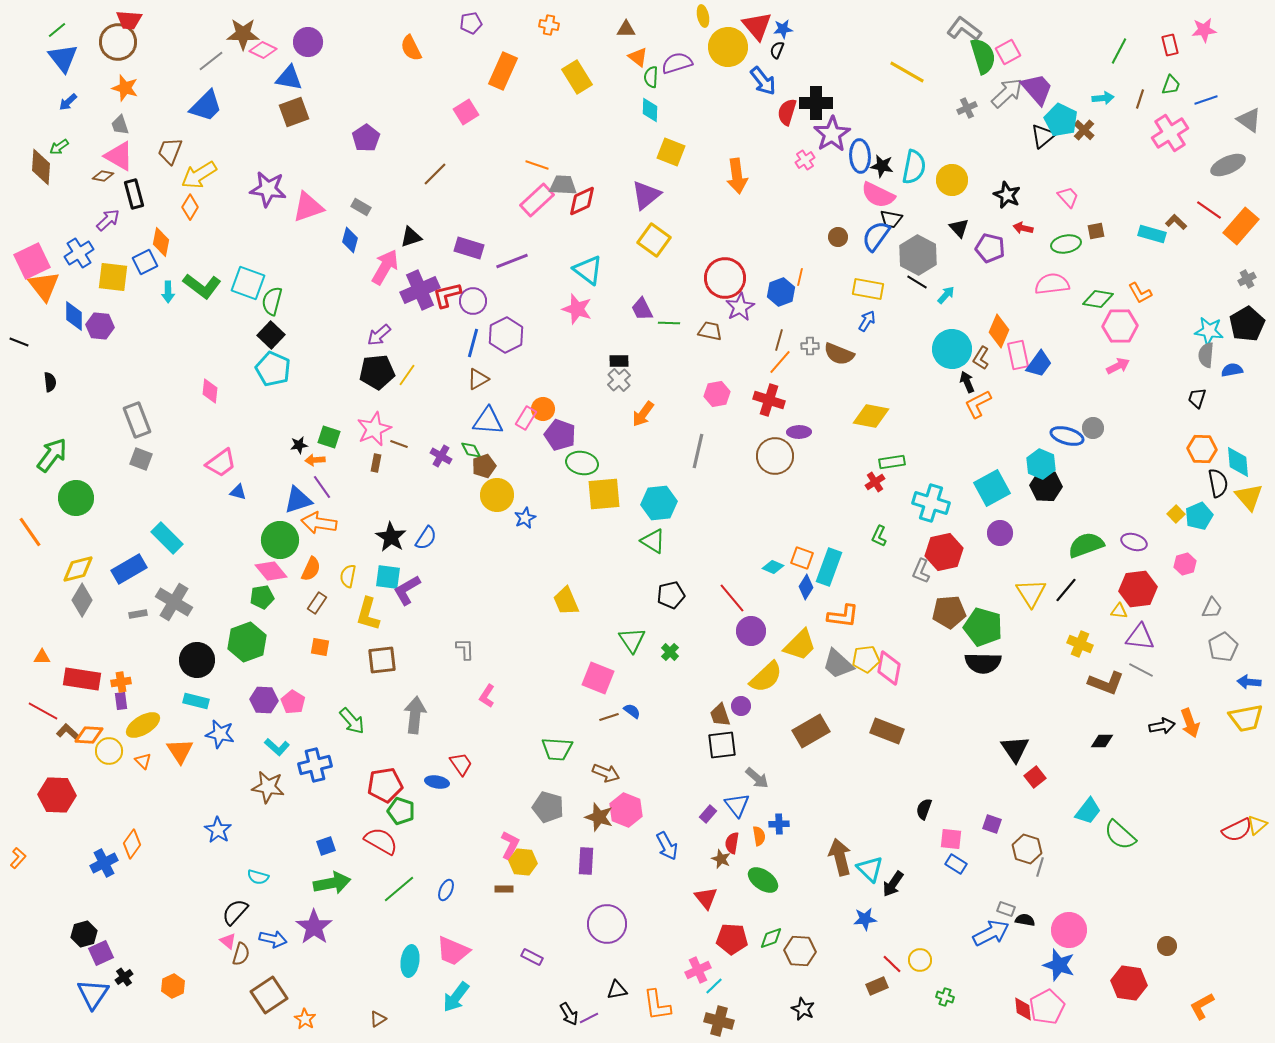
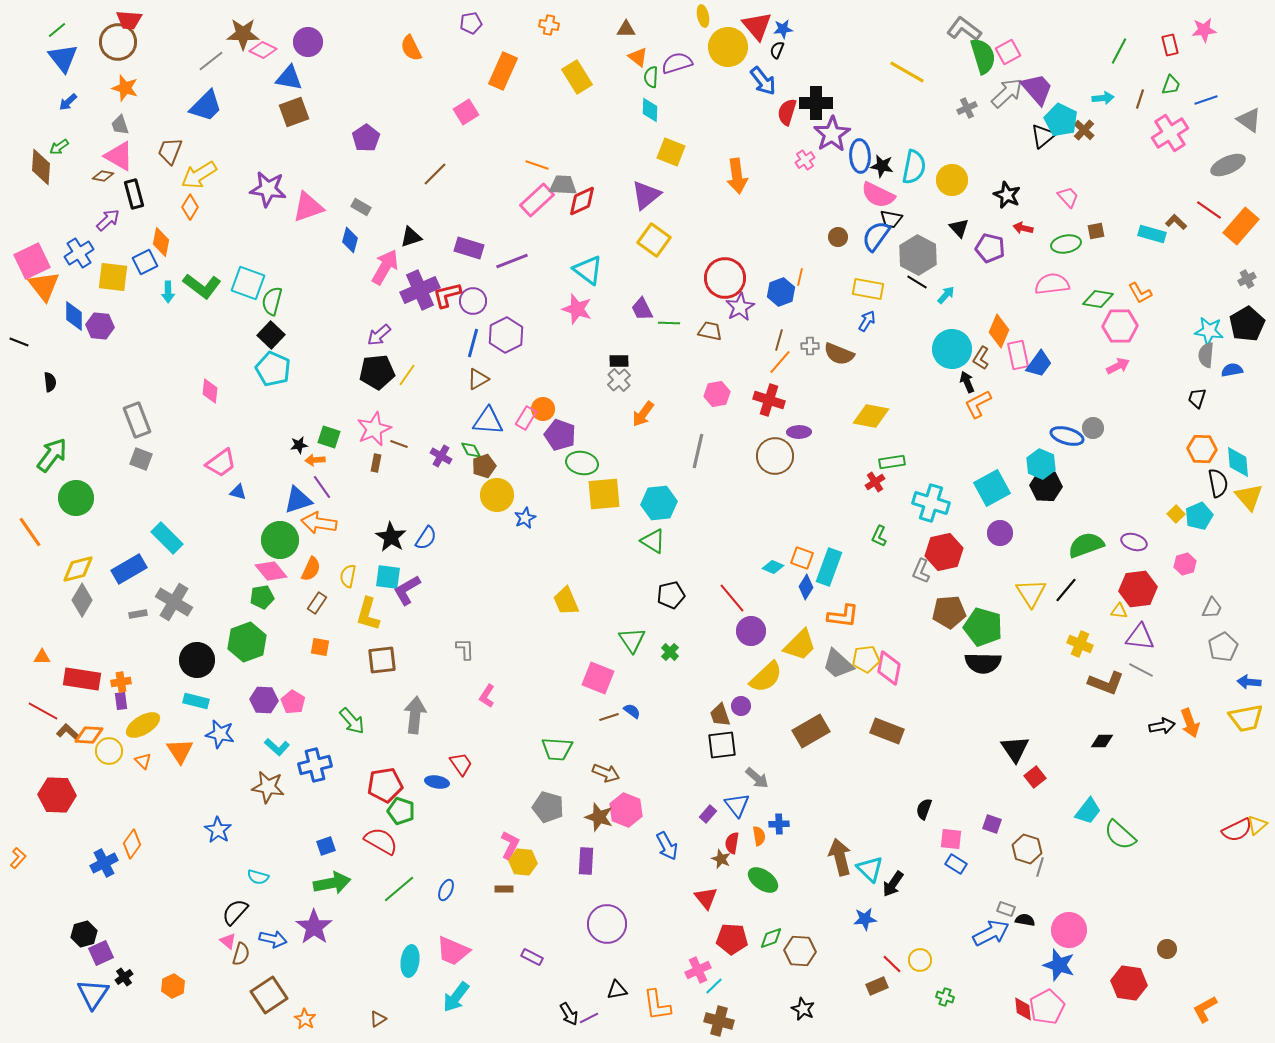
brown circle at (1167, 946): moved 3 px down
orange L-shape at (1202, 1006): moved 3 px right, 3 px down
